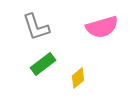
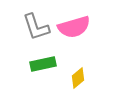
pink semicircle: moved 28 px left
green rectangle: rotated 25 degrees clockwise
